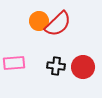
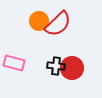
pink rectangle: rotated 20 degrees clockwise
red circle: moved 11 px left, 1 px down
